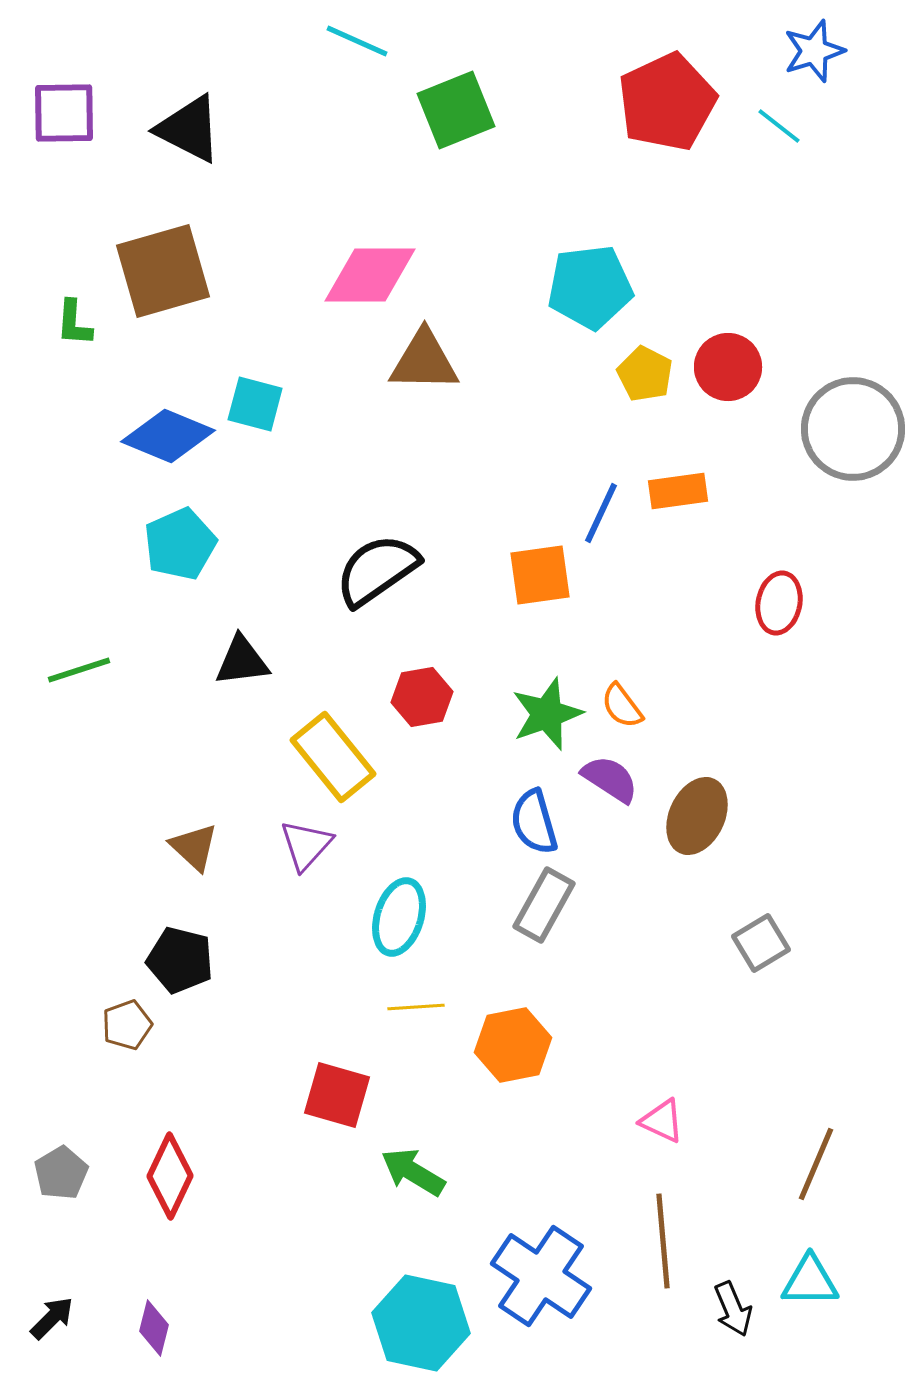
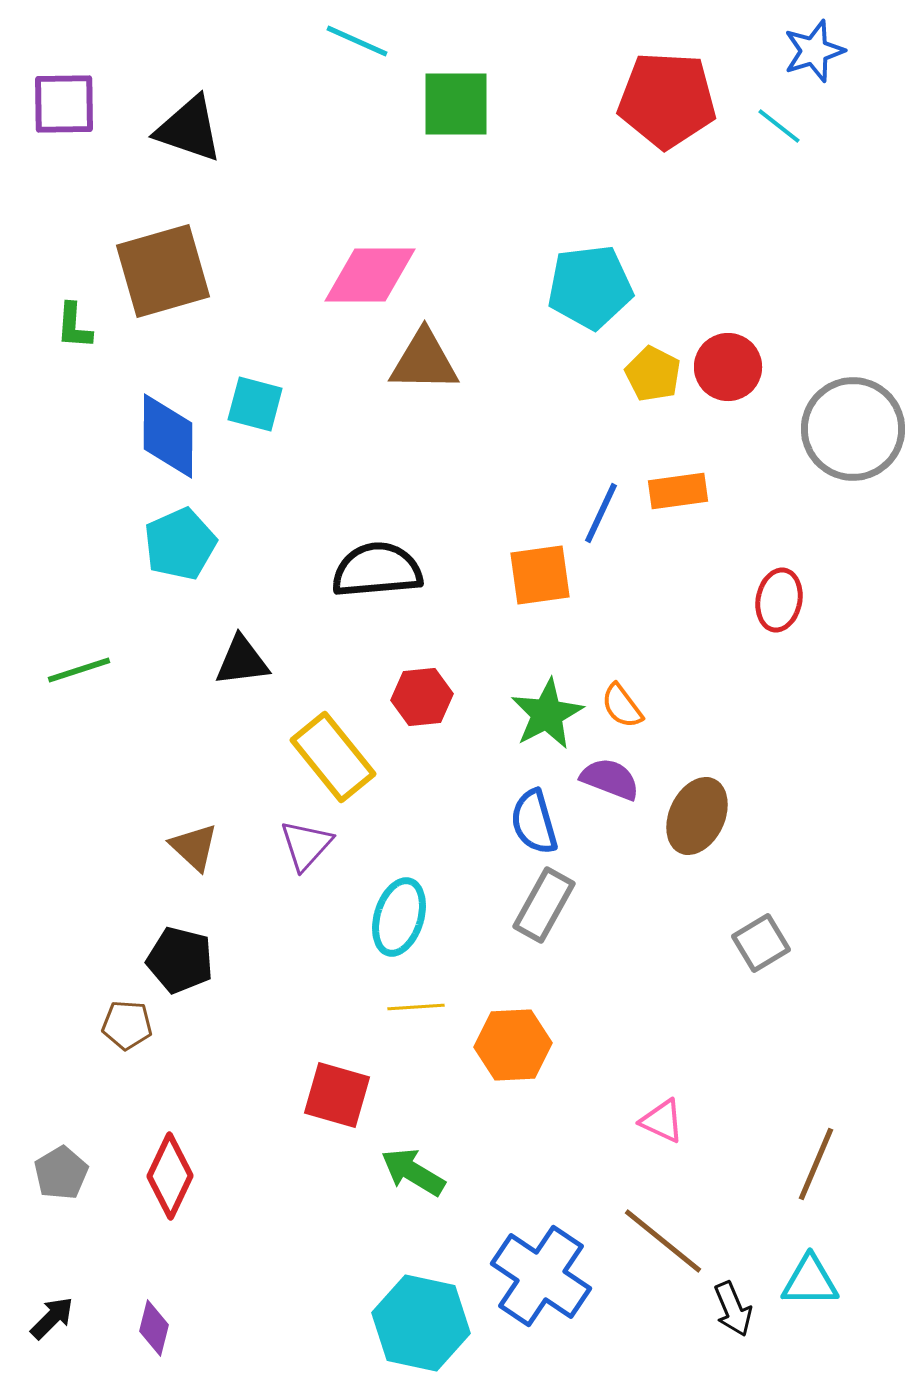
red pentagon at (667, 102): moved 2 px up; rotated 28 degrees clockwise
green square at (456, 110): moved 6 px up; rotated 22 degrees clockwise
purple square at (64, 113): moved 9 px up
black triangle at (189, 129): rotated 8 degrees counterclockwise
green L-shape at (74, 323): moved 3 px down
yellow pentagon at (645, 374): moved 8 px right
blue diamond at (168, 436): rotated 68 degrees clockwise
black semicircle at (377, 570): rotated 30 degrees clockwise
red ellipse at (779, 603): moved 3 px up
red hexagon at (422, 697): rotated 4 degrees clockwise
green star at (547, 714): rotated 8 degrees counterclockwise
purple semicircle at (610, 779): rotated 12 degrees counterclockwise
brown pentagon at (127, 1025): rotated 24 degrees clockwise
orange hexagon at (513, 1045): rotated 8 degrees clockwise
brown line at (663, 1241): rotated 46 degrees counterclockwise
